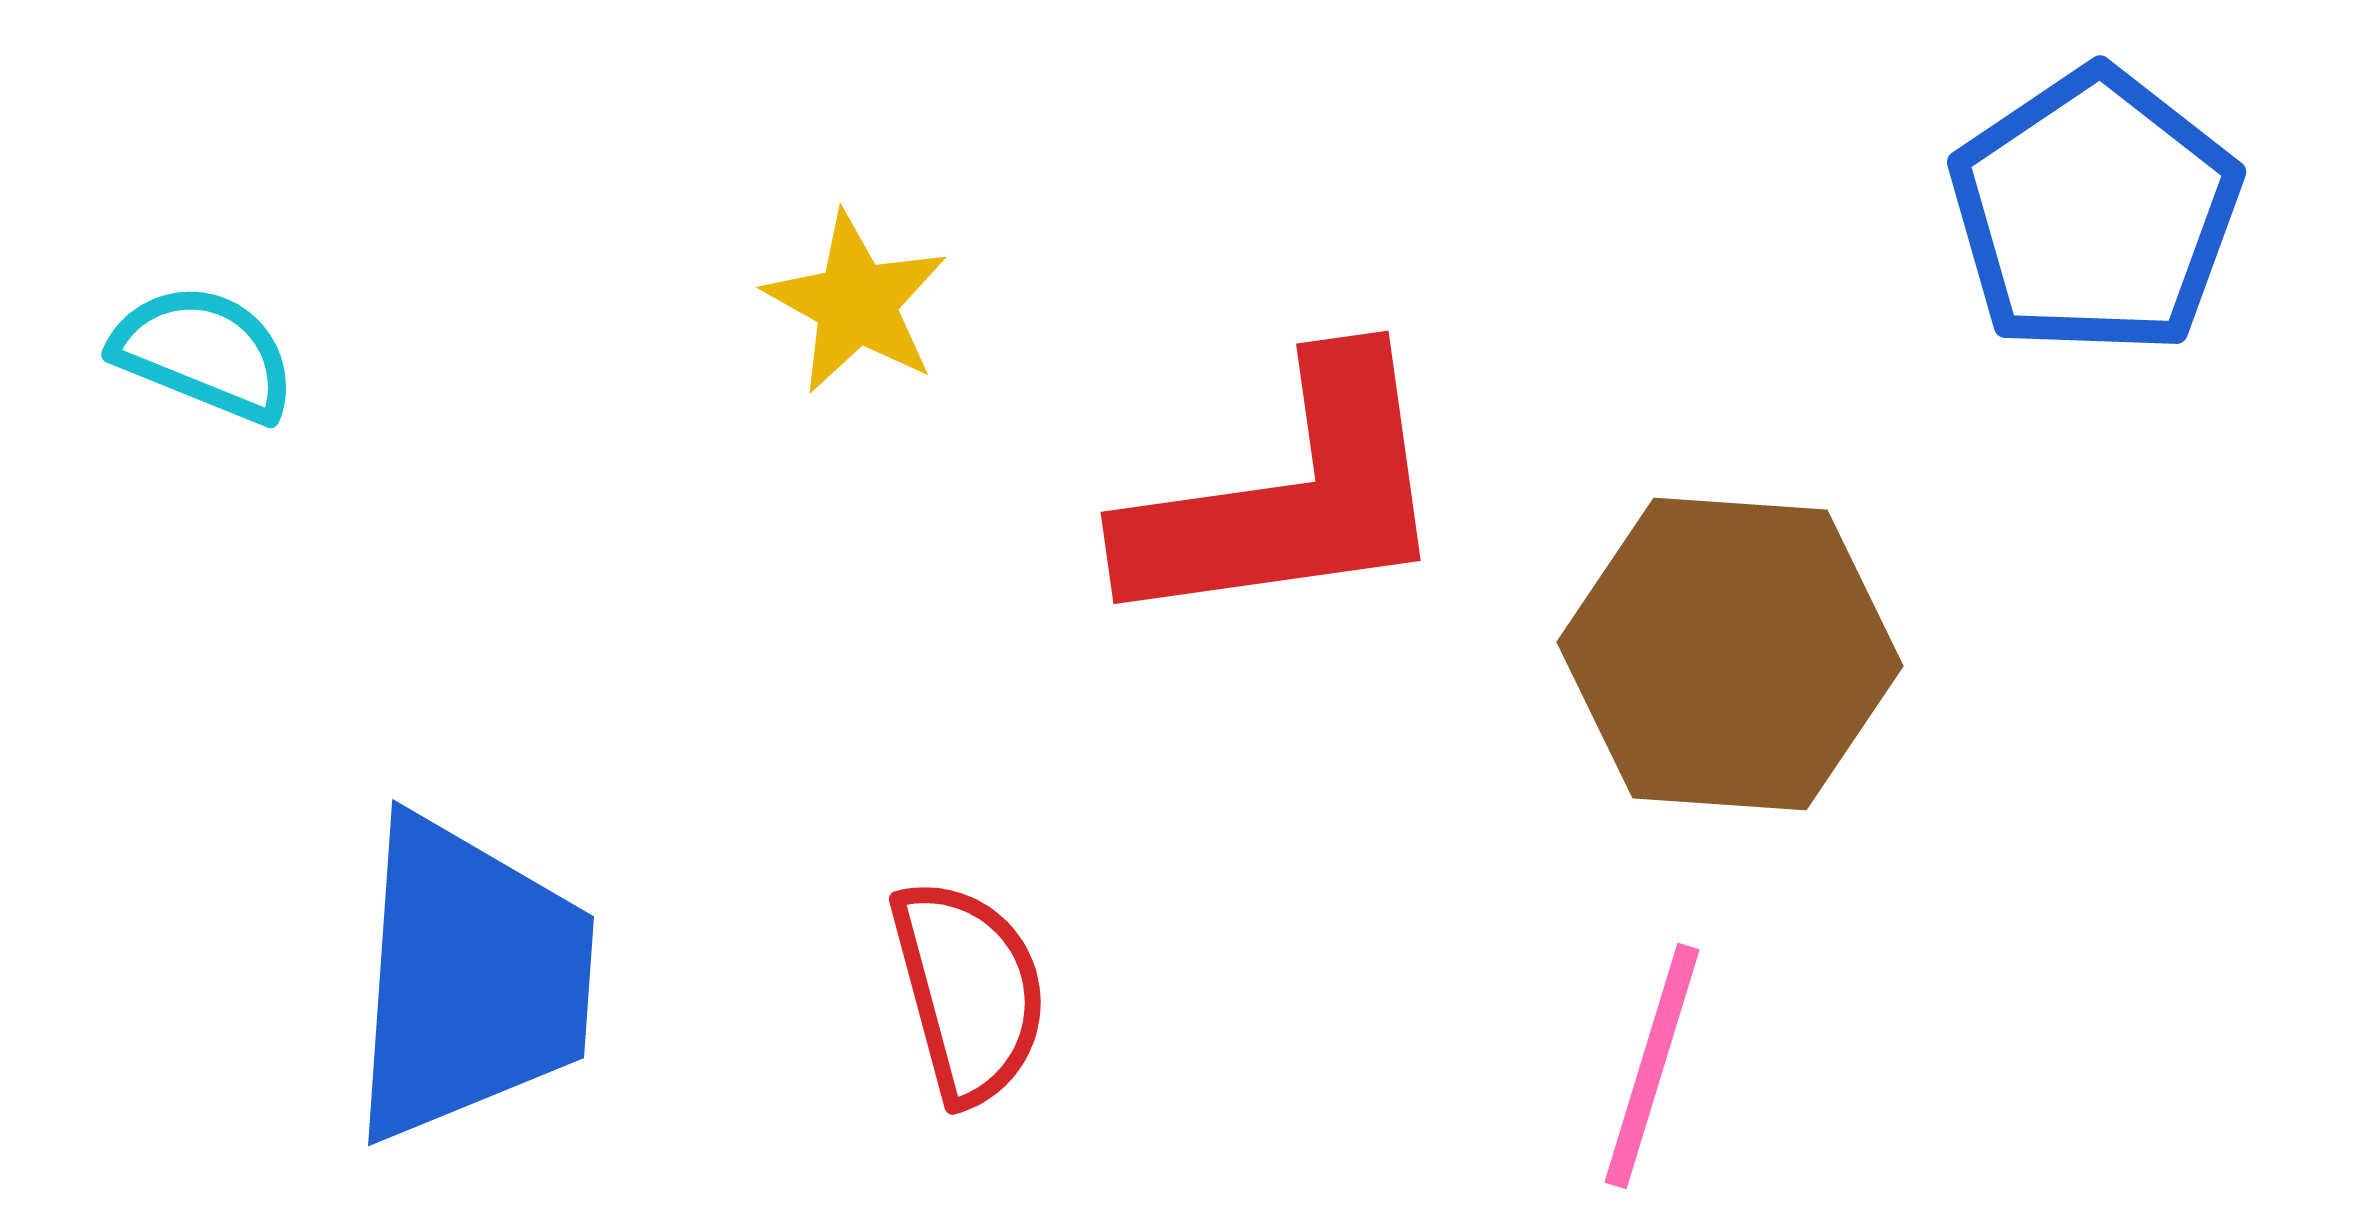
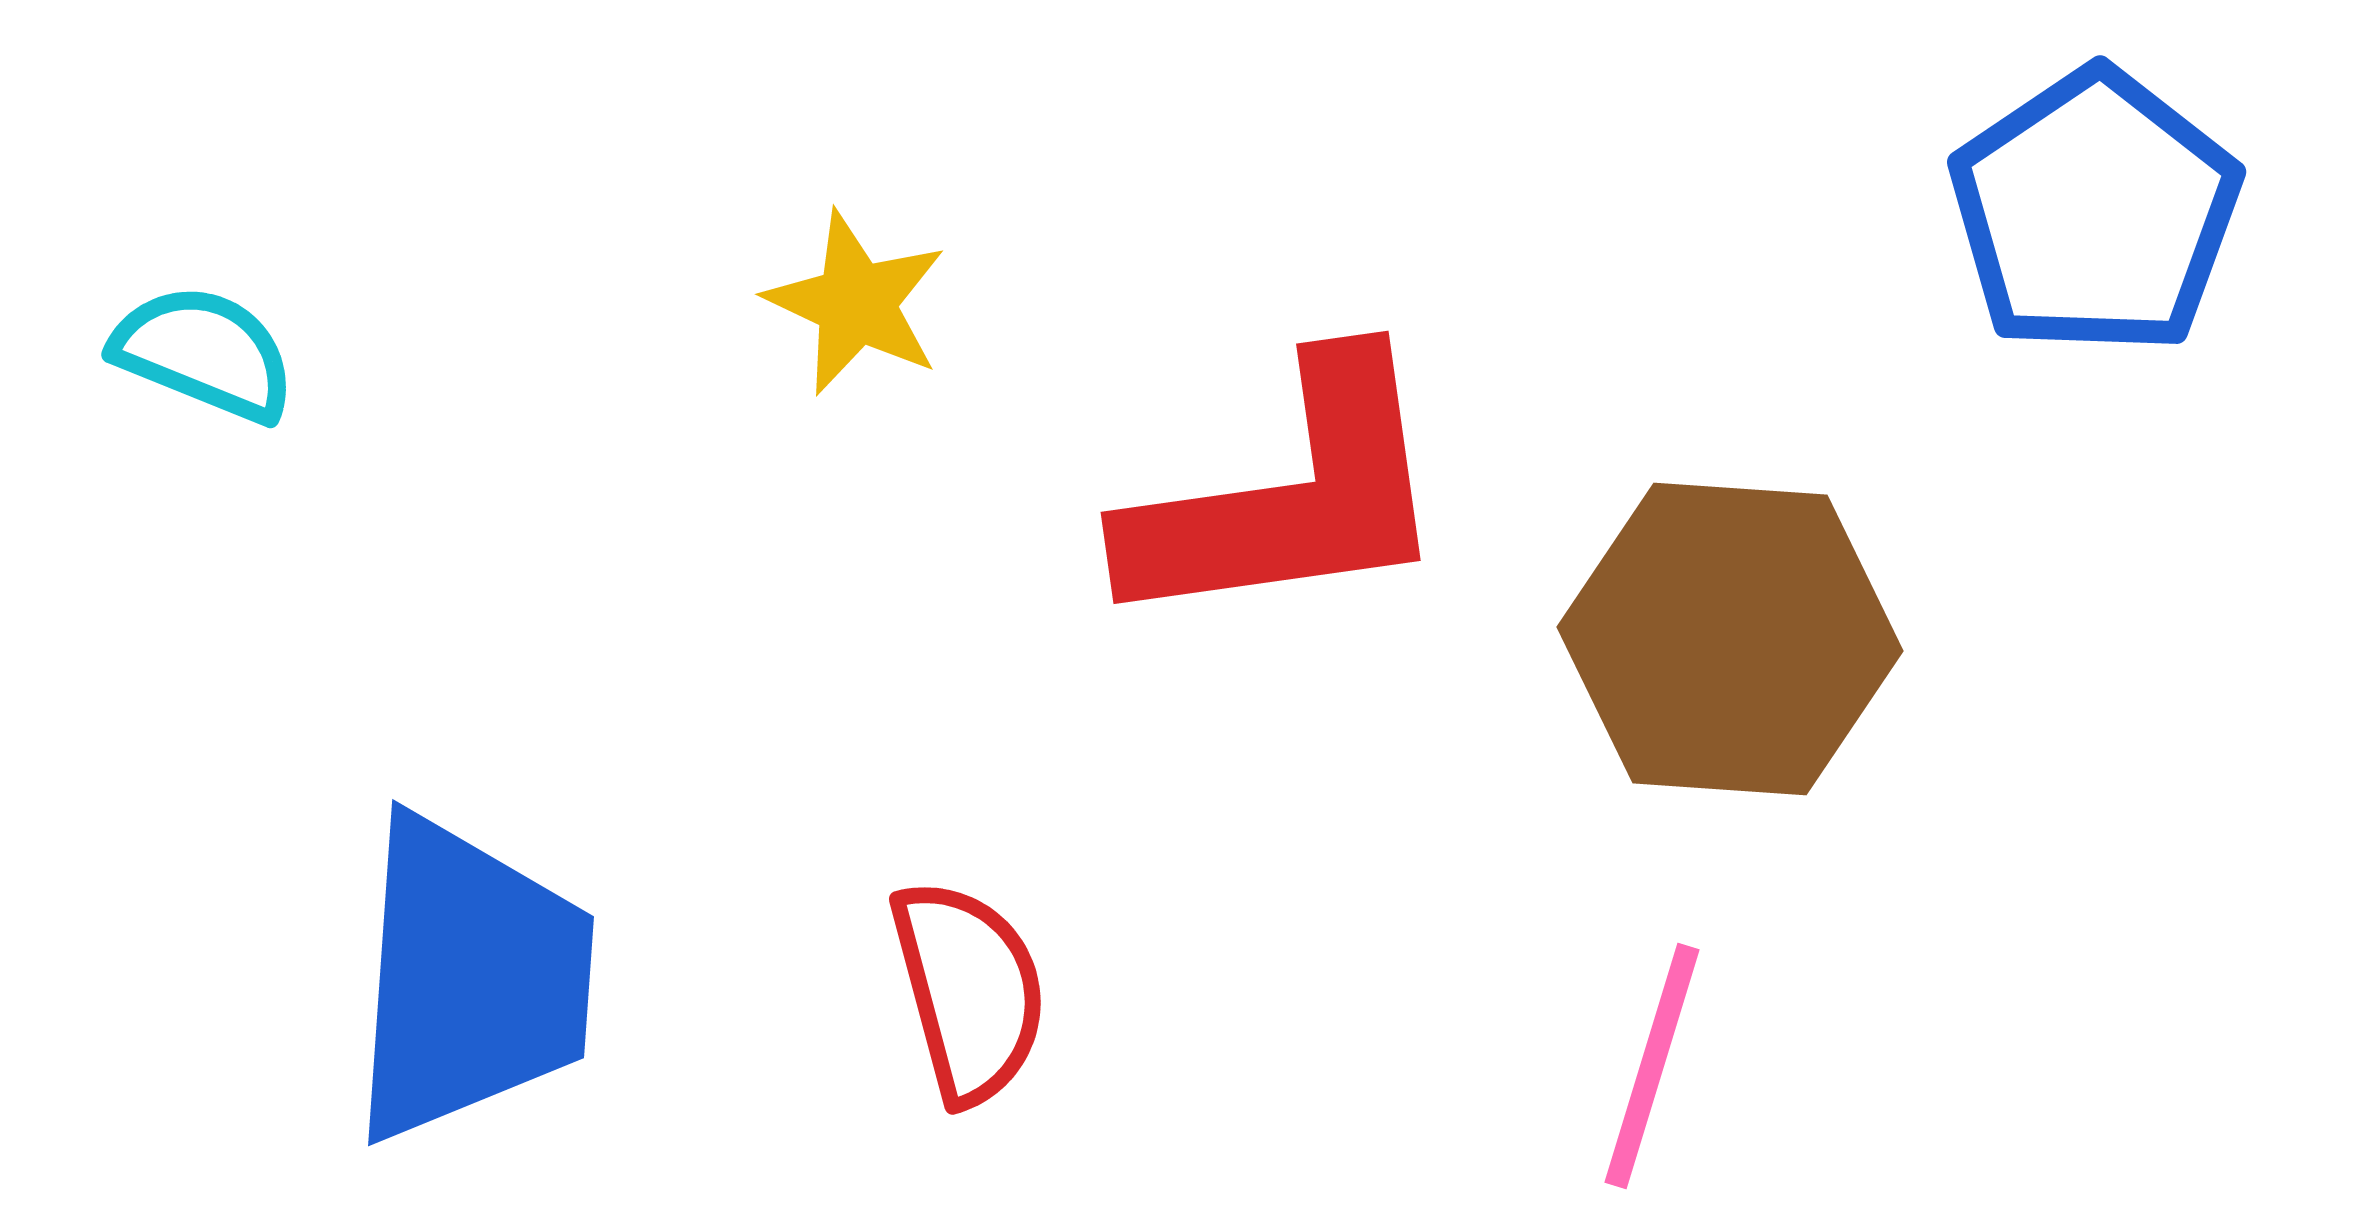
yellow star: rotated 4 degrees counterclockwise
brown hexagon: moved 15 px up
